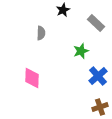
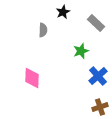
black star: moved 2 px down
gray semicircle: moved 2 px right, 3 px up
